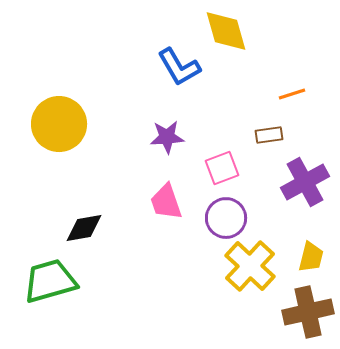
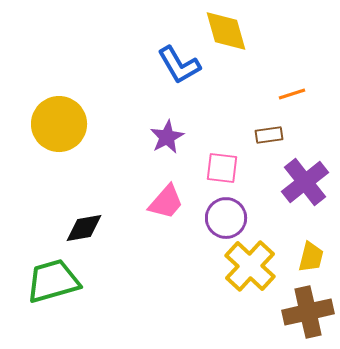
blue L-shape: moved 2 px up
purple star: rotated 24 degrees counterclockwise
pink square: rotated 28 degrees clockwise
purple cross: rotated 9 degrees counterclockwise
pink trapezoid: rotated 120 degrees counterclockwise
green trapezoid: moved 3 px right
